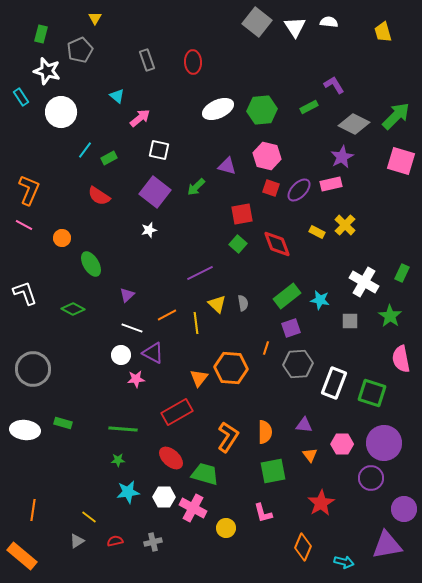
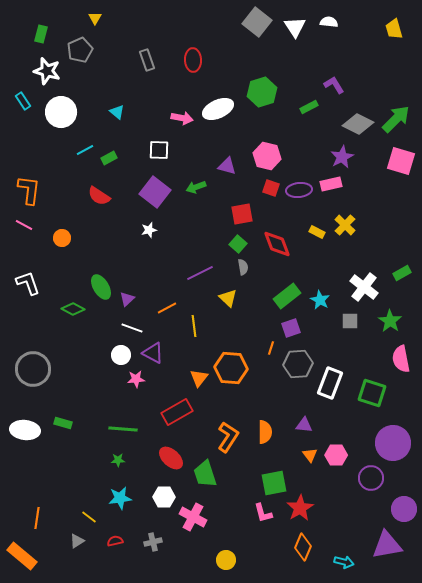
yellow trapezoid at (383, 32): moved 11 px right, 3 px up
red ellipse at (193, 62): moved 2 px up
cyan triangle at (117, 96): moved 16 px down
cyan rectangle at (21, 97): moved 2 px right, 4 px down
green hexagon at (262, 110): moved 18 px up; rotated 12 degrees counterclockwise
green arrow at (396, 116): moved 3 px down
pink arrow at (140, 118): moved 42 px right; rotated 50 degrees clockwise
gray diamond at (354, 124): moved 4 px right
cyan line at (85, 150): rotated 24 degrees clockwise
white square at (159, 150): rotated 10 degrees counterclockwise
green arrow at (196, 187): rotated 24 degrees clockwise
orange L-shape at (29, 190): rotated 16 degrees counterclockwise
purple ellipse at (299, 190): rotated 40 degrees clockwise
green ellipse at (91, 264): moved 10 px right, 23 px down
green rectangle at (402, 273): rotated 36 degrees clockwise
white cross at (364, 282): moved 5 px down; rotated 8 degrees clockwise
white L-shape at (25, 293): moved 3 px right, 10 px up
purple triangle at (127, 295): moved 4 px down
cyan star at (320, 300): rotated 18 degrees clockwise
gray semicircle at (243, 303): moved 36 px up
yellow triangle at (217, 304): moved 11 px right, 6 px up
orange line at (167, 315): moved 7 px up
green star at (390, 316): moved 5 px down
yellow line at (196, 323): moved 2 px left, 3 px down
orange line at (266, 348): moved 5 px right
white rectangle at (334, 383): moved 4 px left
purple circle at (384, 443): moved 9 px right
pink hexagon at (342, 444): moved 6 px left, 11 px down
green square at (273, 471): moved 1 px right, 12 px down
green trapezoid at (205, 474): rotated 124 degrees counterclockwise
cyan star at (128, 492): moved 8 px left, 6 px down
red star at (321, 503): moved 21 px left, 5 px down
pink cross at (193, 508): moved 9 px down
orange line at (33, 510): moved 4 px right, 8 px down
yellow circle at (226, 528): moved 32 px down
